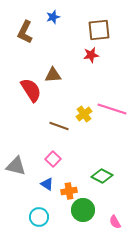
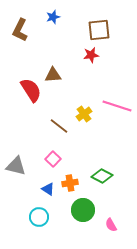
brown L-shape: moved 5 px left, 2 px up
pink line: moved 5 px right, 3 px up
brown line: rotated 18 degrees clockwise
blue triangle: moved 1 px right, 5 px down
orange cross: moved 1 px right, 8 px up
pink semicircle: moved 4 px left, 3 px down
